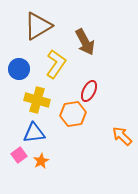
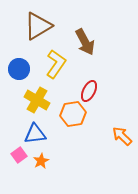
yellow cross: rotated 15 degrees clockwise
blue triangle: moved 1 px right, 1 px down
